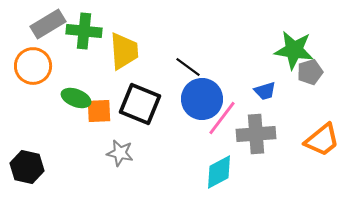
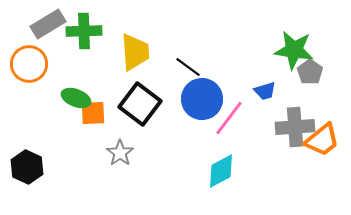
green cross: rotated 8 degrees counterclockwise
yellow trapezoid: moved 11 px right, 1 px down
orange circle: moved 4 px left, 2 px up
gray pentagon: rotated 20 degrees counterclockwise
black square: rotated 15 degrees clockwise
orange square: moved 6 px left, 2 px down
pink line: moved 7 px right
gray cross: moved 39 px right, 7 px up
gray star: rotated 24 degrees clockwise
black hexagon: rotated 12 degrees clockwise
cyan diamond: moved 2 px right, 1 px up
